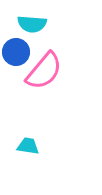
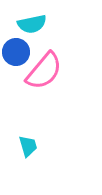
cyan semicircle: rotated 16 degrees counterclockwise
cyan trapezoid: rotated 65 degrees clockwise
